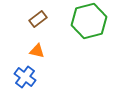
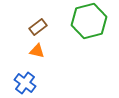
brown rectangle: moved 8 px down
blue cross: moved 6 px down
